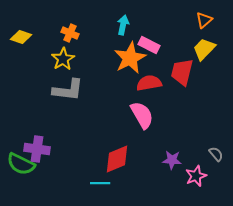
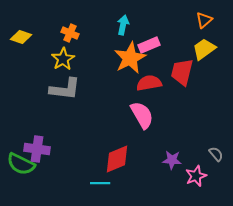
pink rectangle: rotated 50 degrees counterclockwise
yellow trapezoid: rotated 10 degrees clockwise
gray L-shape: moved 3 px left, 1 px up
